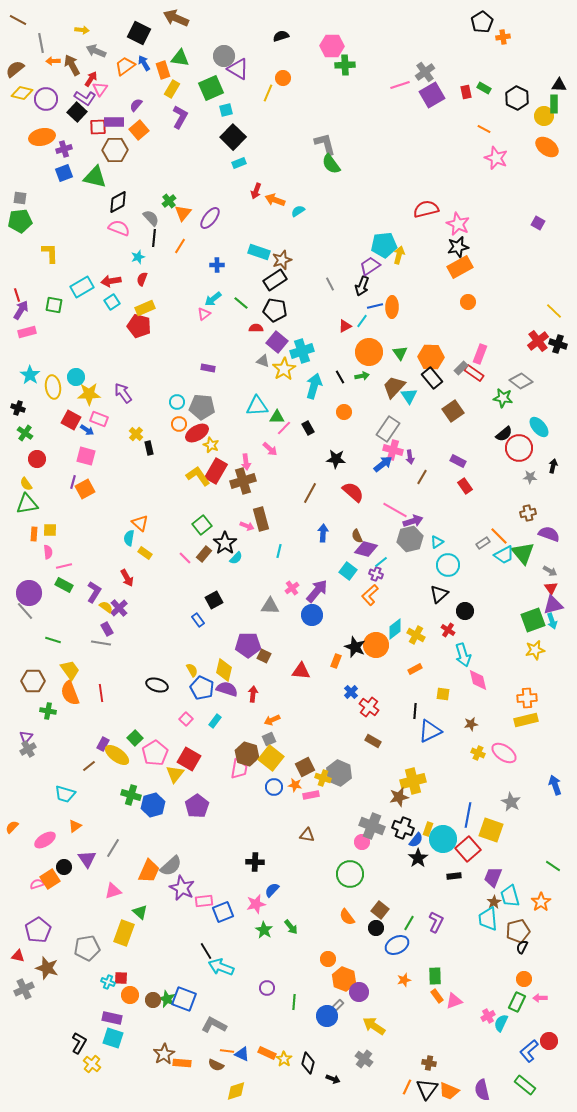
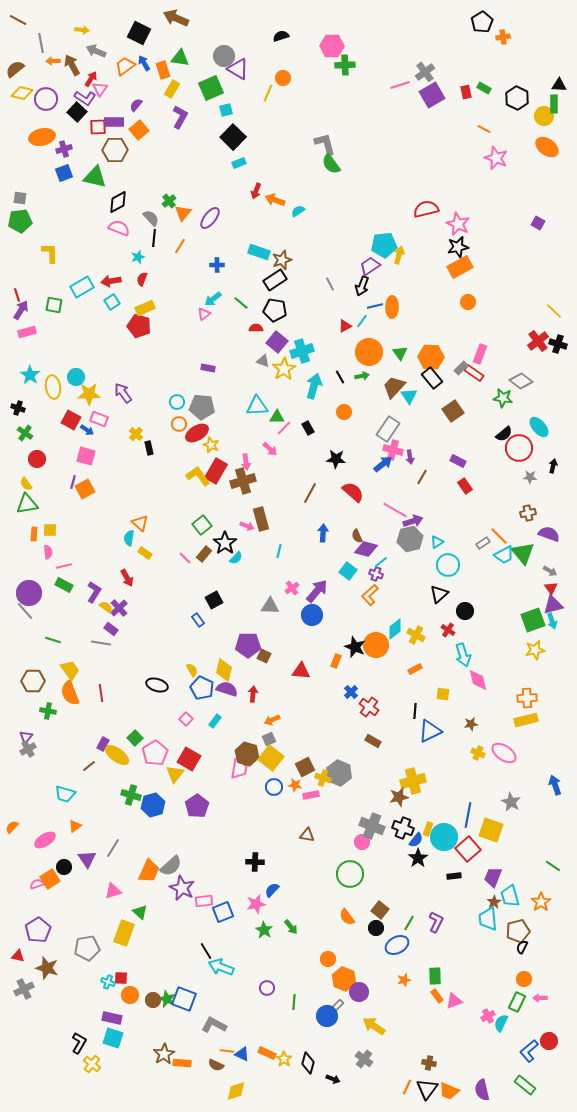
purple rectangle at (107, 629): moved 4 px right; rotated 24 degrees counterclockwise
cyan circle at (443, 839): moved 1 px right, 2 px up
